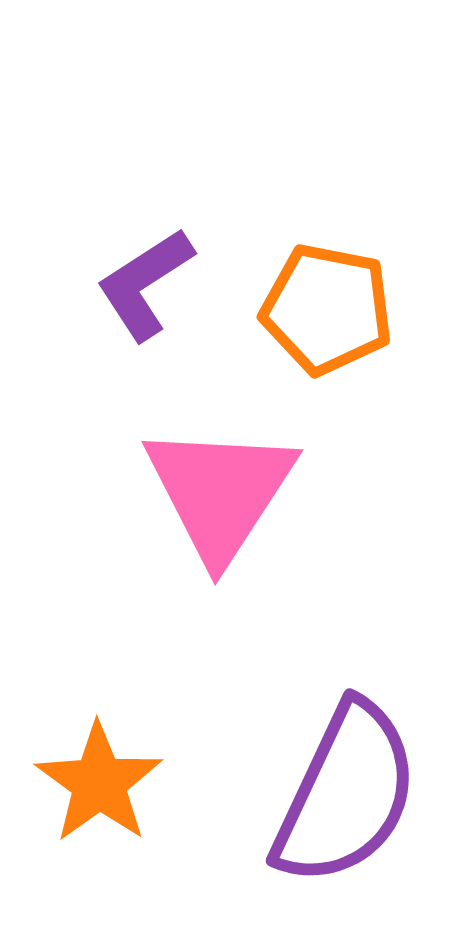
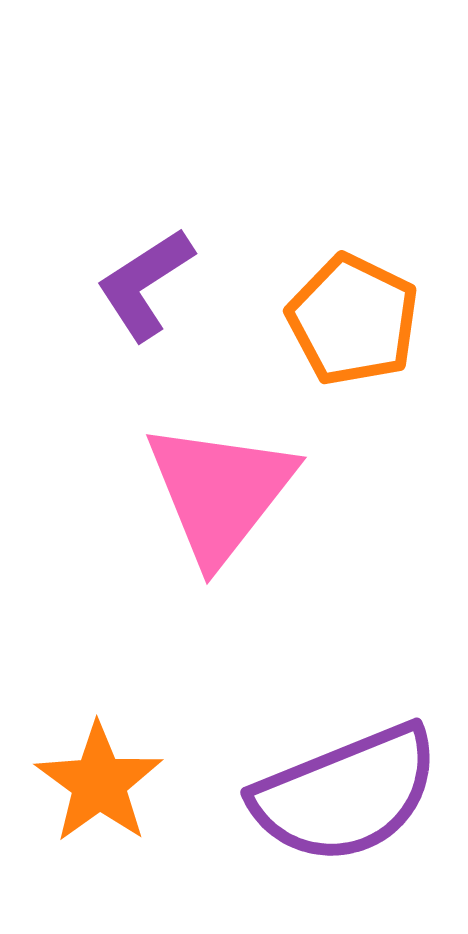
orange pentagon: moved 26 px right, 11 px down; rotated 15 degrees clockwise
pink triangle: rotated 5 degrees clockwise
purple semicircle: rotated 43 degrees clockwise
